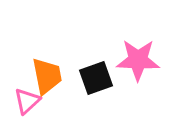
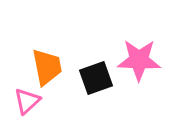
pink star: moved 1 px right
orange trapezoid: moved 9 px up
